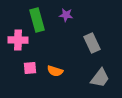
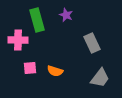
purple star: rotated 16 degrees clockwise
